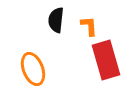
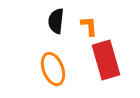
black semicircle: moved 1 px down
orange ellipse: moved 20 px right
